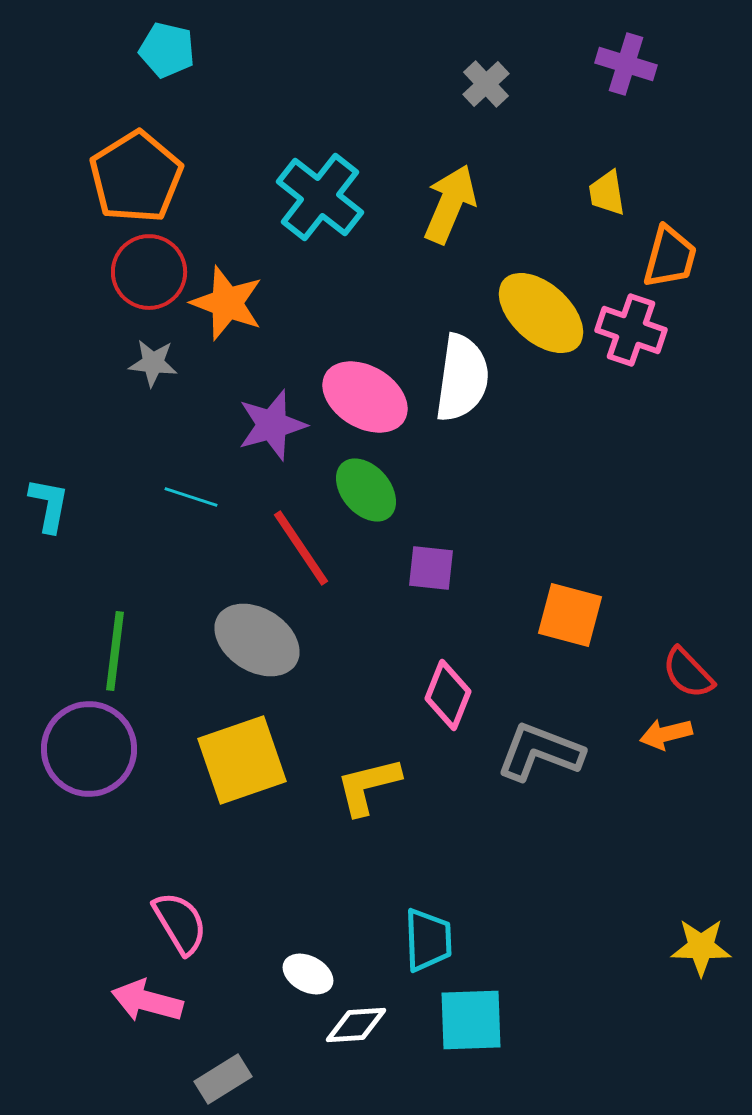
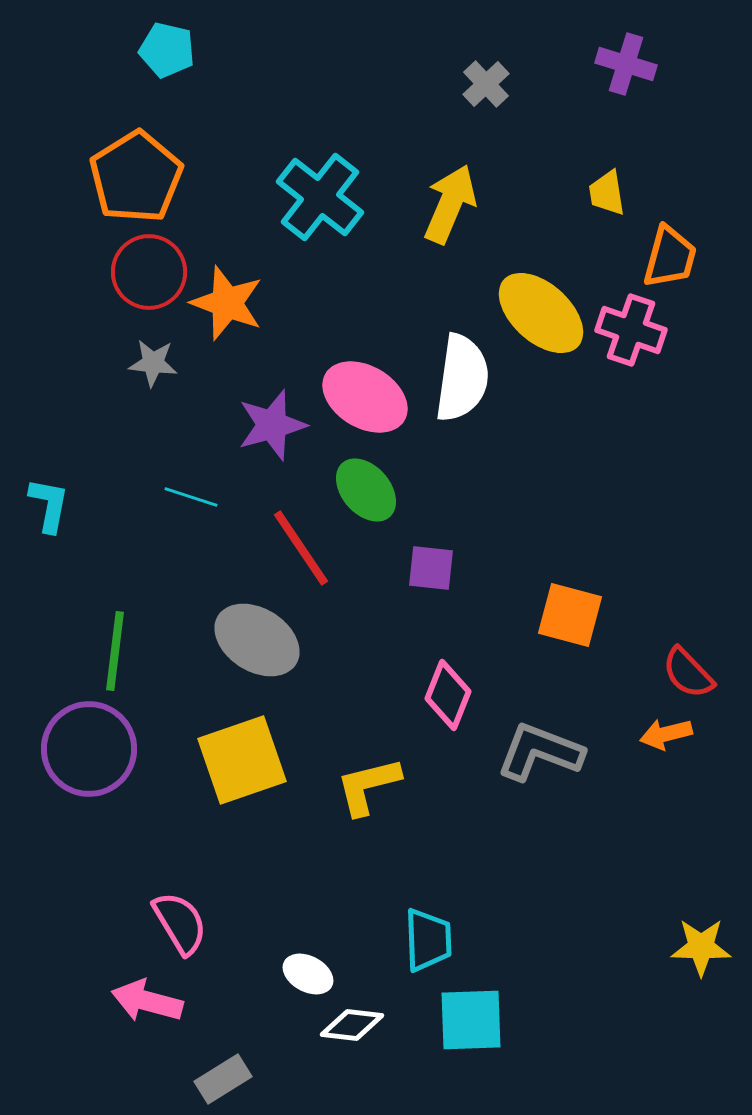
white diamond: moved 4 px left; rotated 10 degrees clockwise
